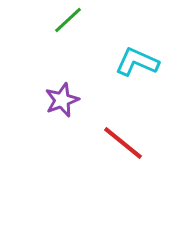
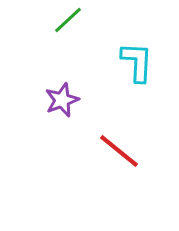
cyan L-shape: rotated 69 degrees clockwise
red line: moved 4 px left, 8 px down
